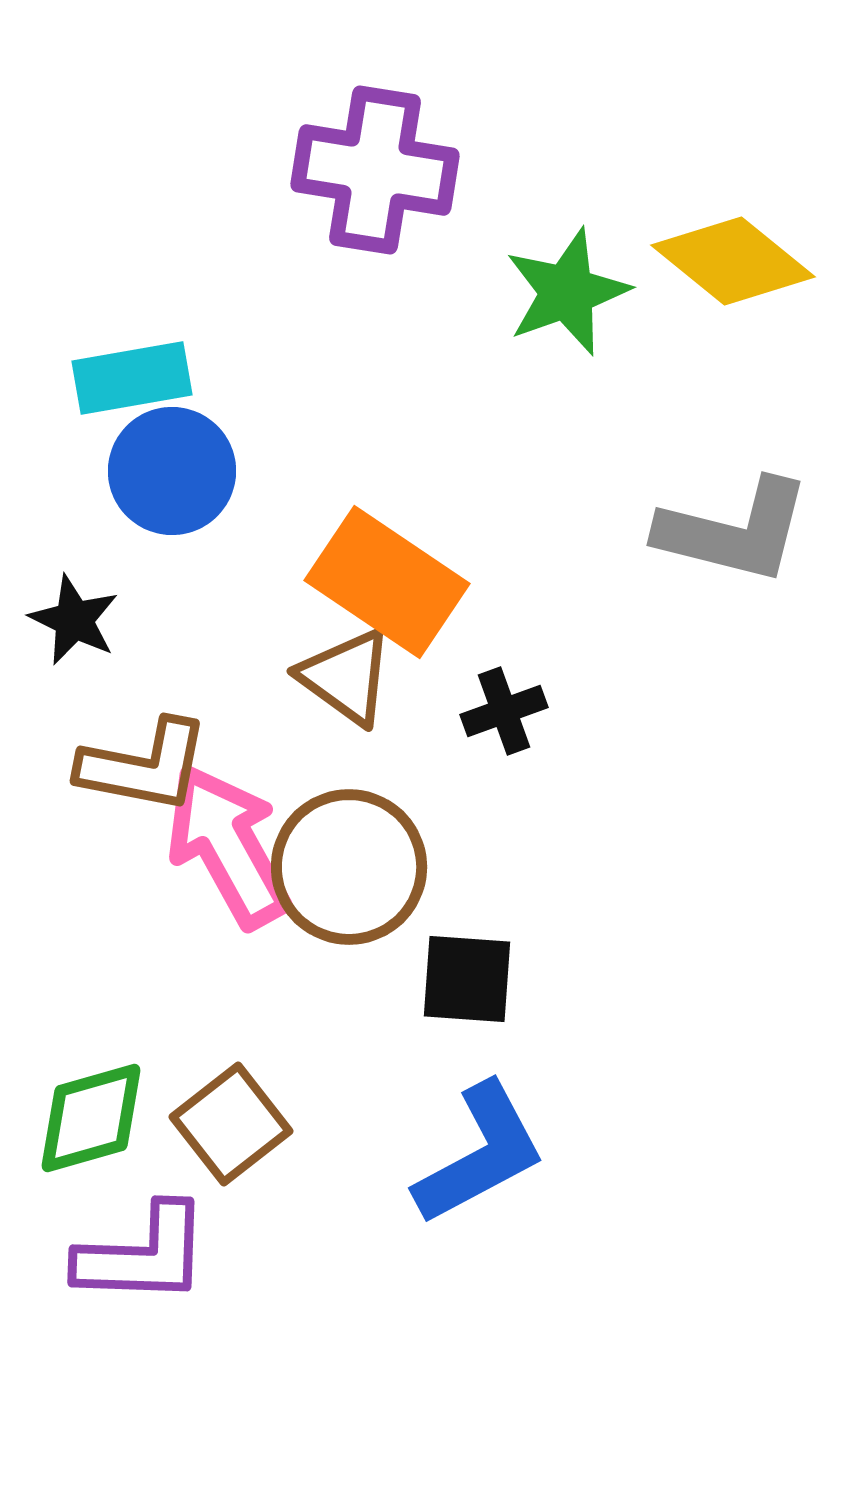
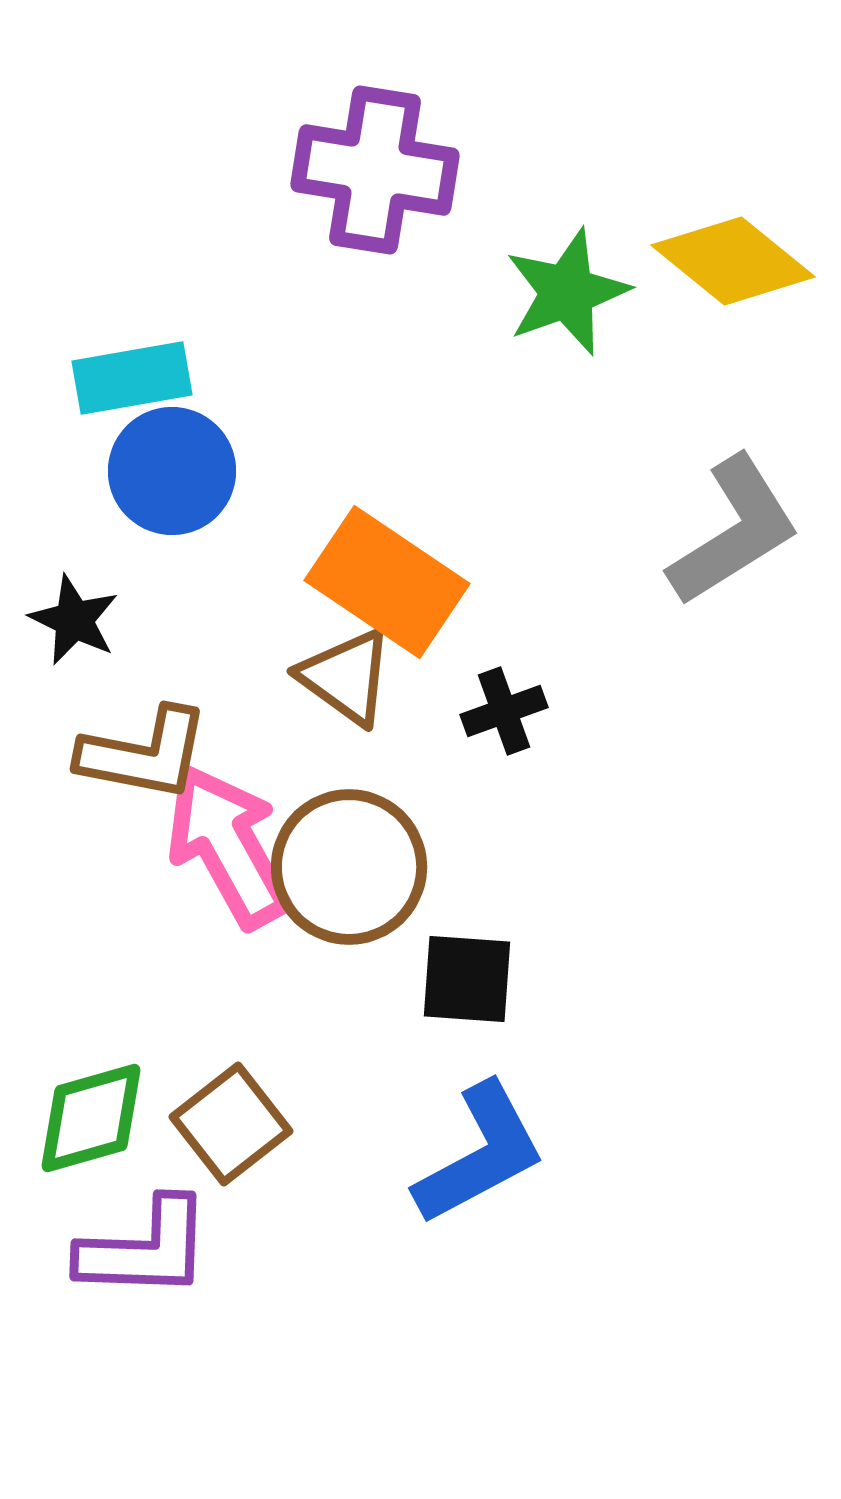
gray L-shape: rotated 46 degrees counterclockwise
brown L-shape: moved 12 px up
purple L-shape: moved 2 px right, 6 px up
